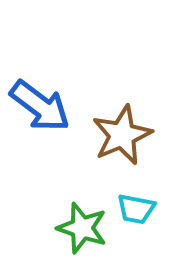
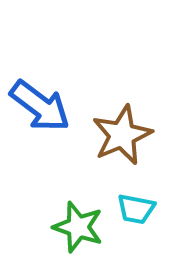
green star: moved 4 px left, 1 px up
